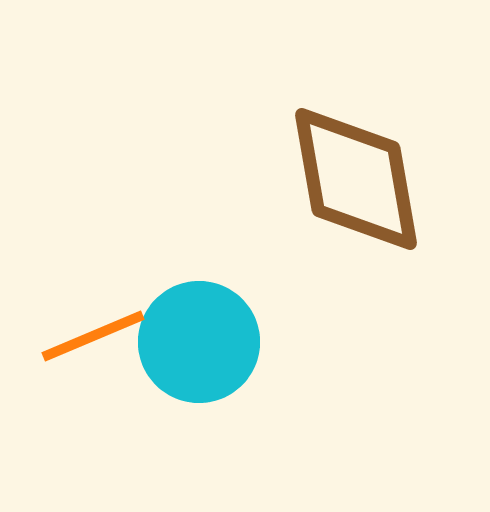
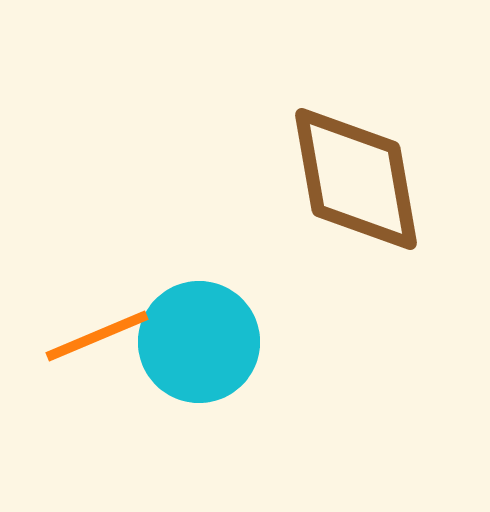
orange line: moved 4 px right
